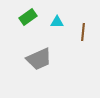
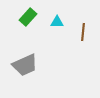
green rectangle: rotated 12 degrees counterclockwise
gray trapezoid: moved 14 px left, 6 px down
